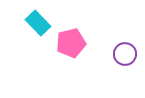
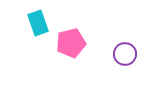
cyan rectangle: rotated 25 degrees clockwise
